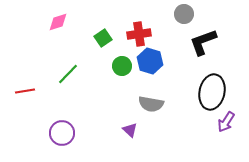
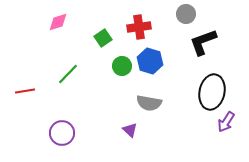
gray circle: moved 2 px right
red cross: moved 7 px up
gray semicircle: moved 2 px left, 1 px up
